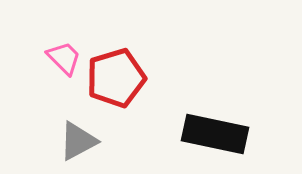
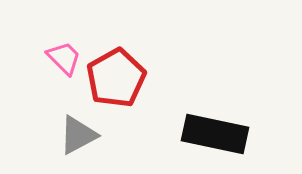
red pentagon: rotated 12 degrees counterclockwise
gray triangle: moved 6 px up
